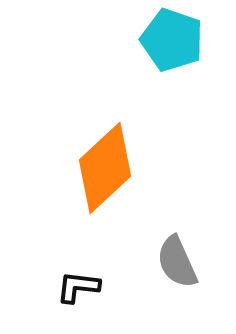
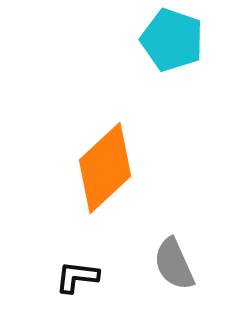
gray semicircle: moved 3 px left, 2 px down
black L-shape: moved 1 px left, 10 px up
